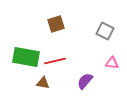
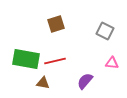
green rectangle: moved 2 px down
